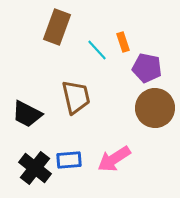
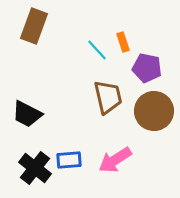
brown rectangle: moved 23 px left, 1 px up
brown trapezoid: moved 32 px right
brown circle: moved 1 px left, 3 px down
pink arrow: moved 1 px right, 1 px down
